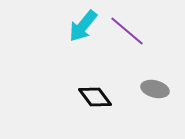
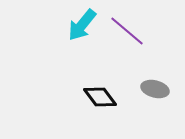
cyan arrow: moved 1 px left, 1 px up
black diamond: moved 5 px right
